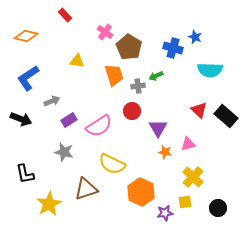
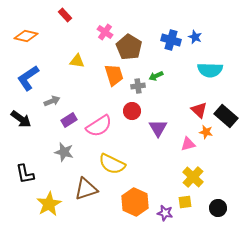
blue cross: moved 2 px left, 8 px up
black arrow: rotated 15 degrees clockwise
orange star: moved 41 px right, 20 px up
orange hexagon: moved 6 px left, 10 px down
purple star: rotated 21 degrees clockwise
